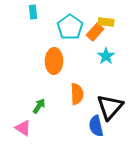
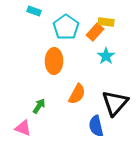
cyan rectangle: moved 1 px right, 1 px up; rotated 64 degrees counterclockwise
cyan pentagon: moved 4 px left
orange semicircle: rotated 30 degrees clockwise
black triangle: moved 5 px right, 4 px up
pink triangle: rotated 12 degrees counterclockwise
